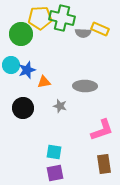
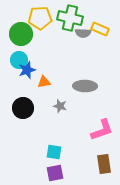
green cross: moved 8 px right
cyan circle: moved 8 px right, 5 px up
